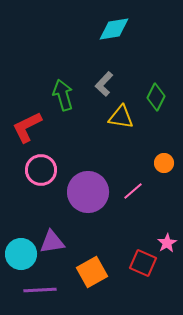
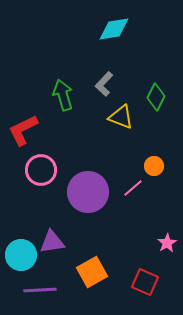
yellow triangle: rotated 12 degrees clockwise
red L-shape: moved 4 px left, 3 px down
orange circle: moved 10 px left, 3 px down
pink line: moved 3 px up
cyan circle: moved 1 px down
red square: moved 2 px right, 19 px down
